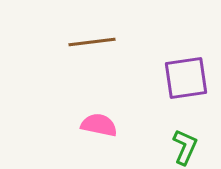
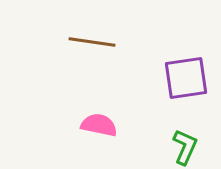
brown line: rotated 15 degrees clockwise
